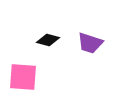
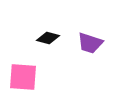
black diamond: moved 2 px up
